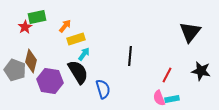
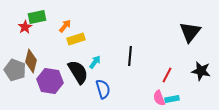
cyan arrow: moved 11 px right, 8 px down
